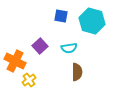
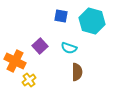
cyan semicircle: rotated 28 degrees clockwise
